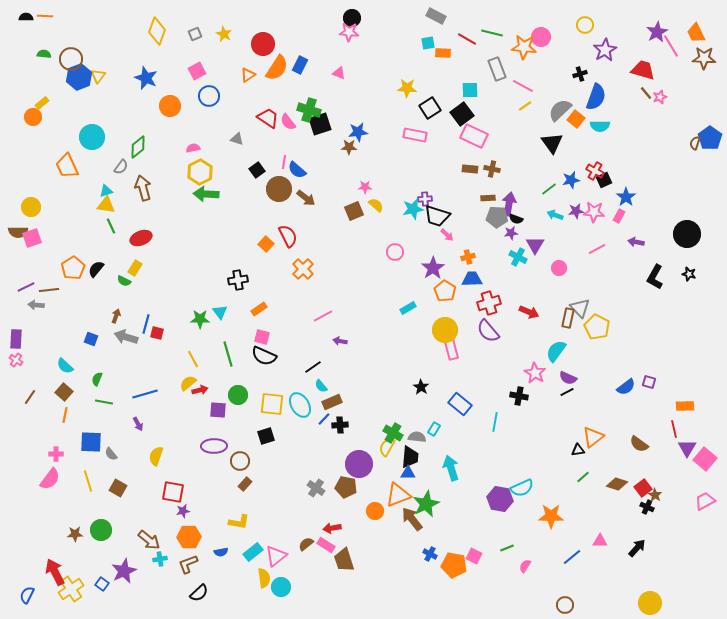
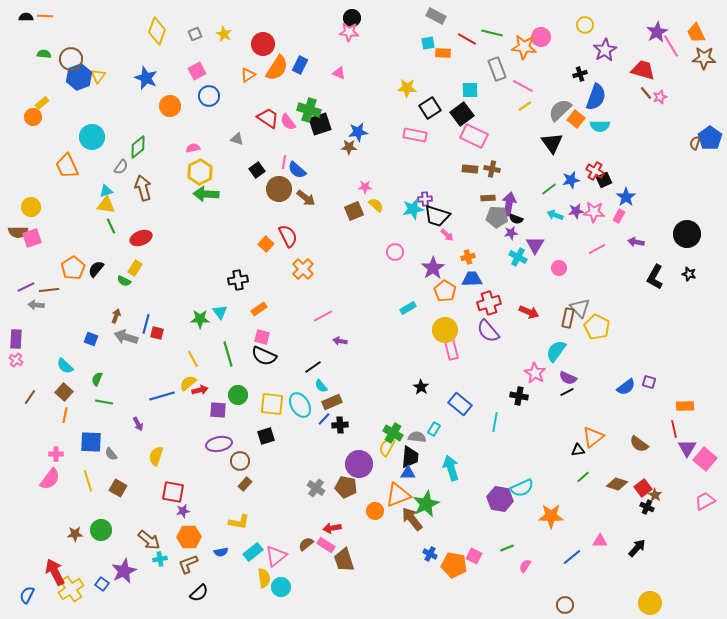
blue line at (145, 394): moved 17 px right, 2 px down
purple ellipse at (214, 446): moved 5 px right, 2 px up; rotated 10 degrees counterclockwise
